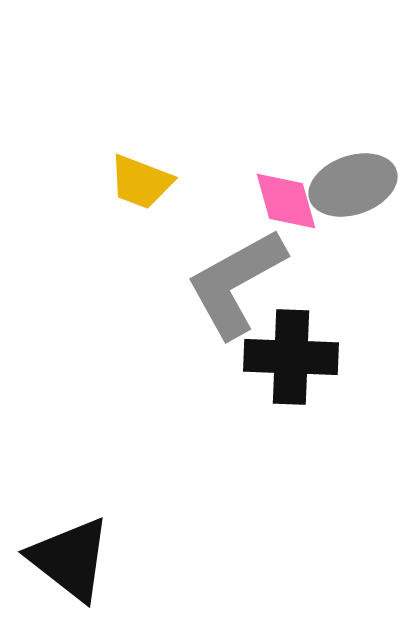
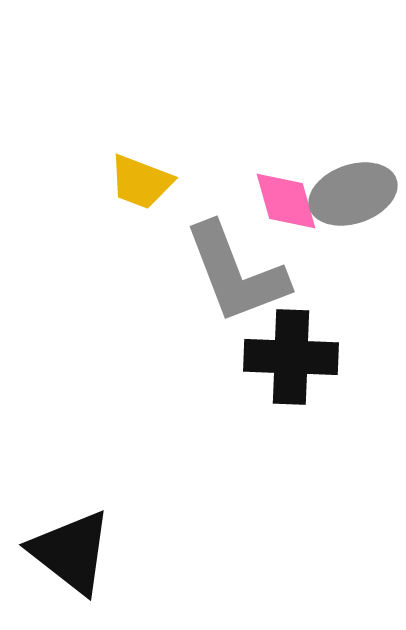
gray ellipse: moved 9 px down
gray L-shape: moved 10 px up; rotated 82 degrees counterclockwise
black triangle: moved 1 px right, 7 px up
